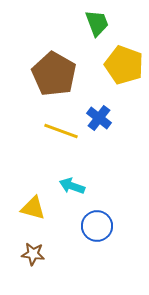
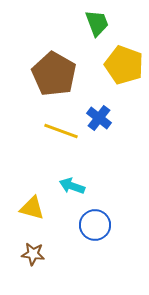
yellow triangle: moved 1 px left
blue circle: moved 2 px left, 1 px up
